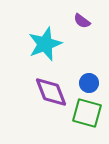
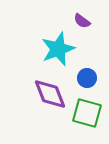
cyan star: moved 13 px right, 5 px down
blue circle: moved 2 px left, 5 px up
purple diamond: moved 1 px left, 2 px down
